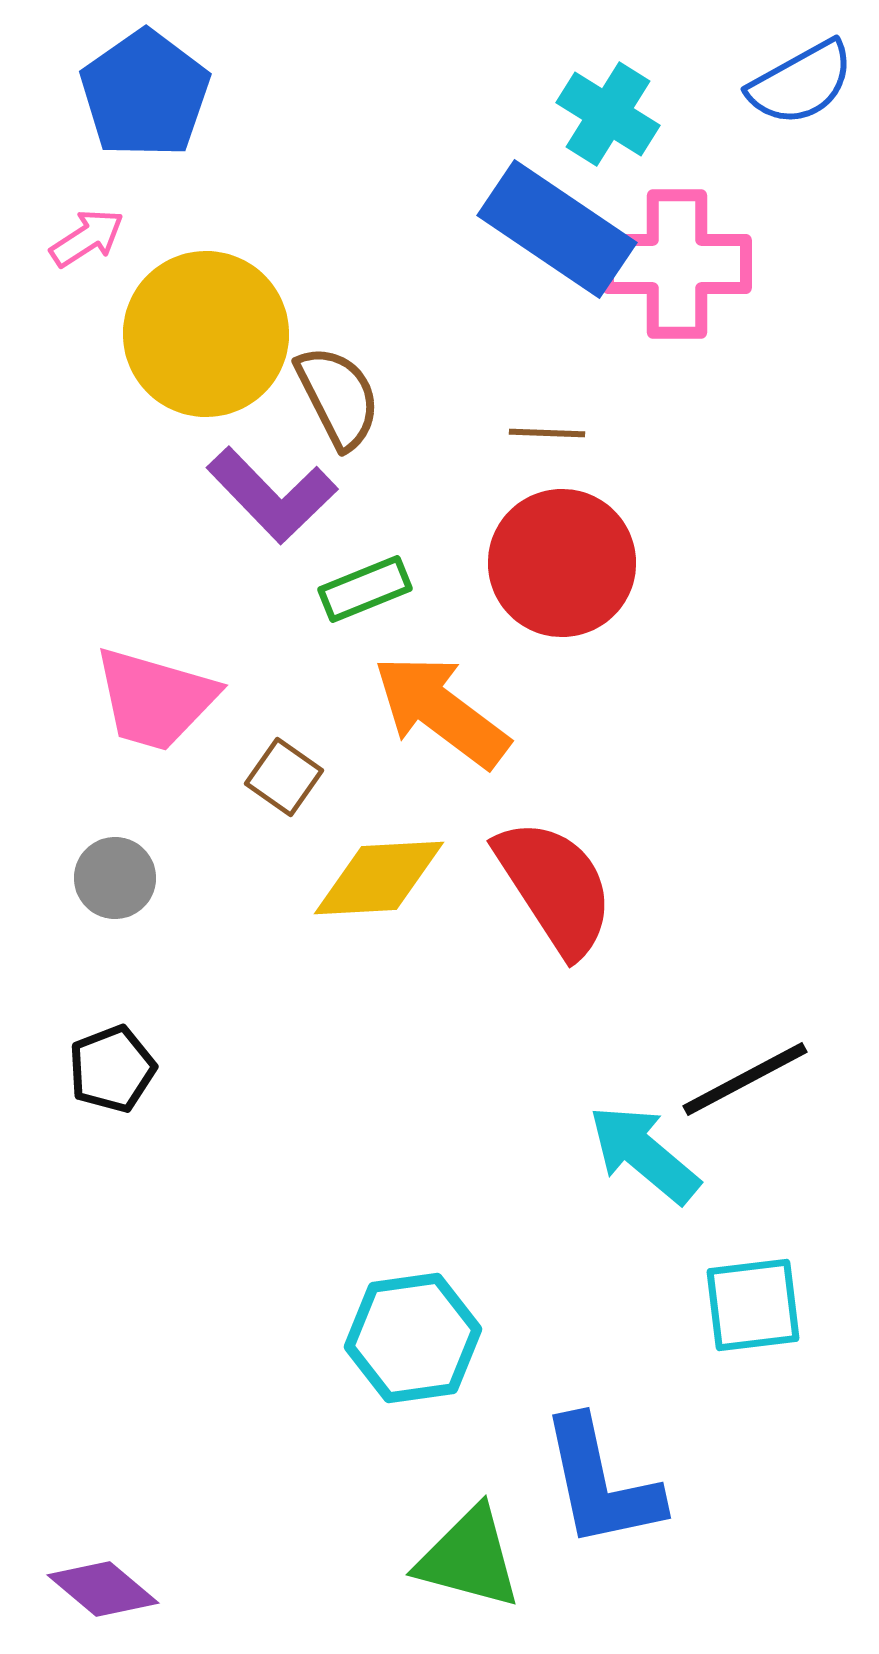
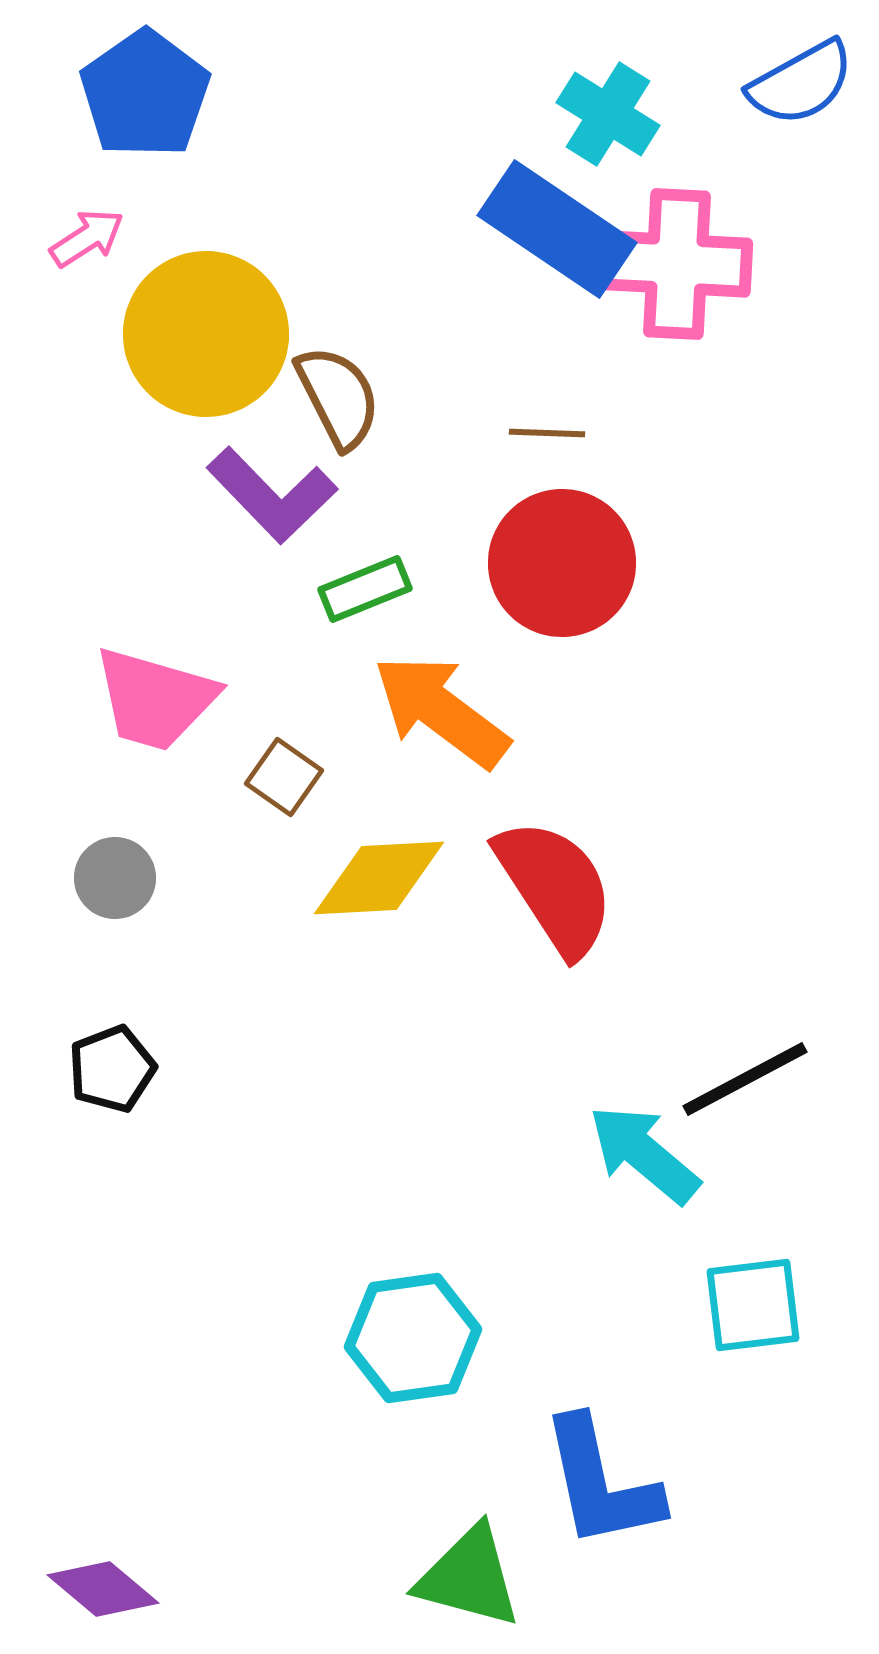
pink cross: rotated 3 degrees clockwise
green triangle: moved 19 px down
